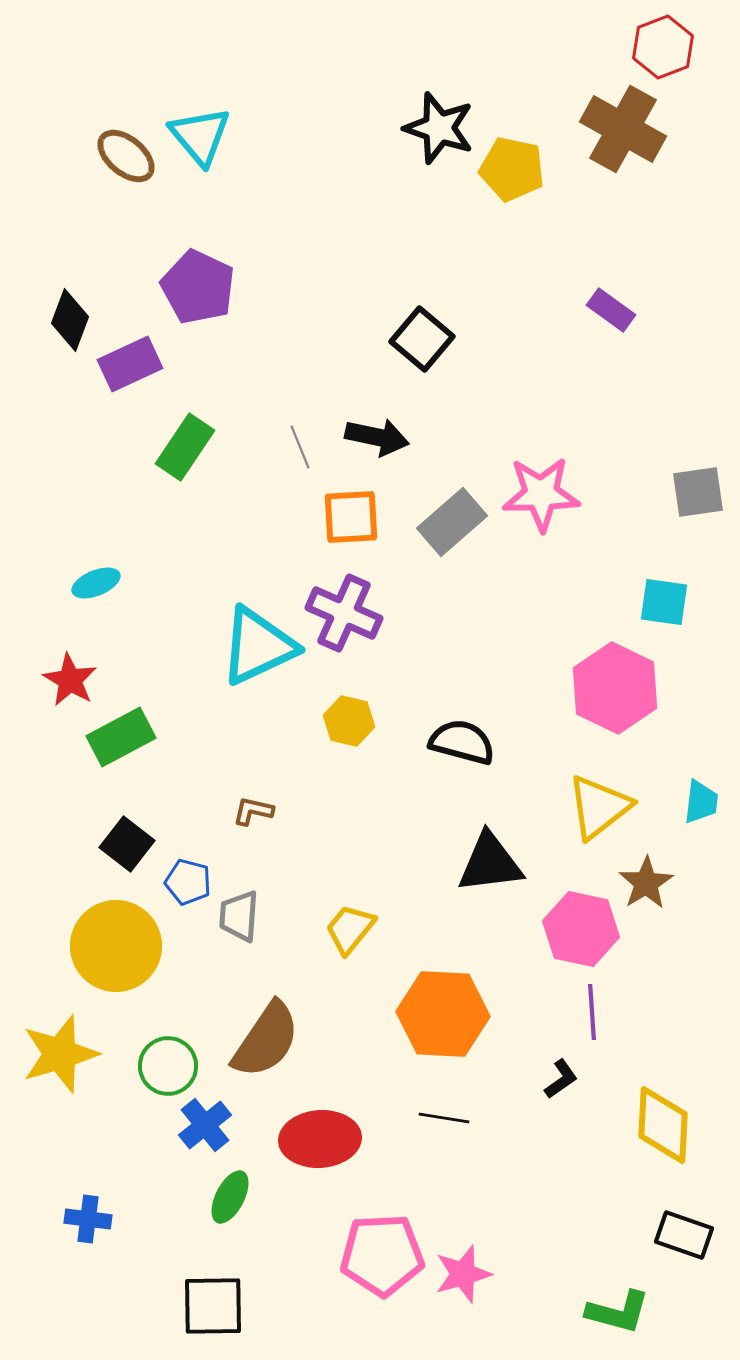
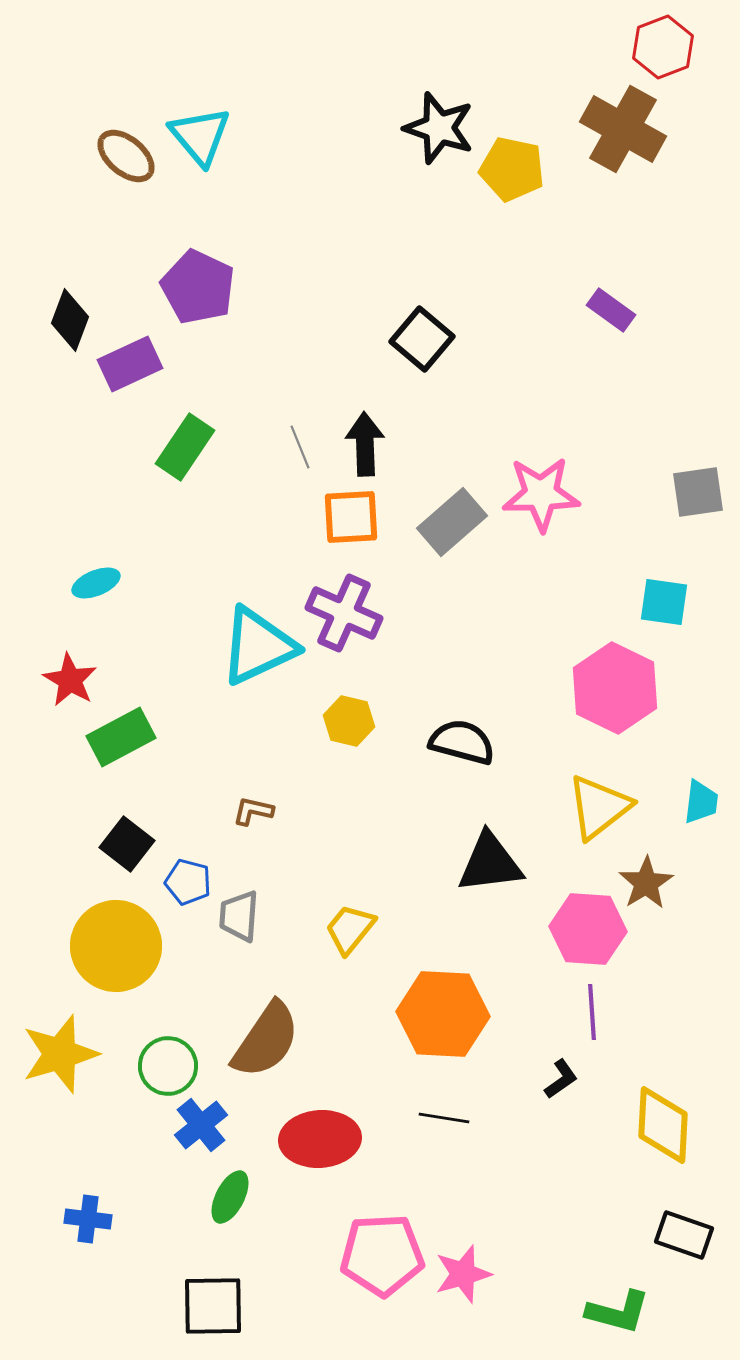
black arrow at (377, 437): moved 12 px left, 7 px down; rotated 104 degrees counterclockwise
pink hexagon at (581, 929): moved 7 px right; rotated 8 degrees counterclockwise
blue cross at (205, 1125): moved 4 px left
